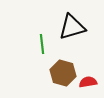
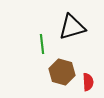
brown hexagon: moved 1 px left, 1 px up
red semicircle: rotated 96 degrees clockwise
